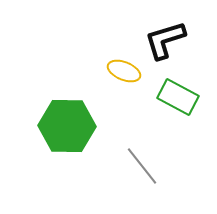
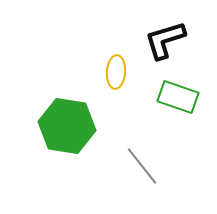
yellow ellipse: moved 8 px left, 1 px down; rotated 72 degrees clockwise
green rectangle: rotated 9 degrees counterclockwise
green hexagon: rotated 8 degrees clockwise
